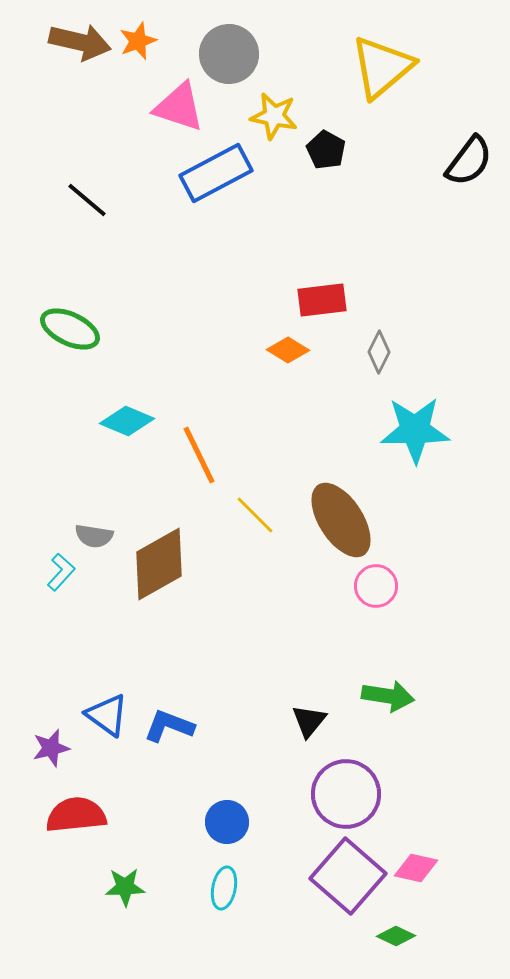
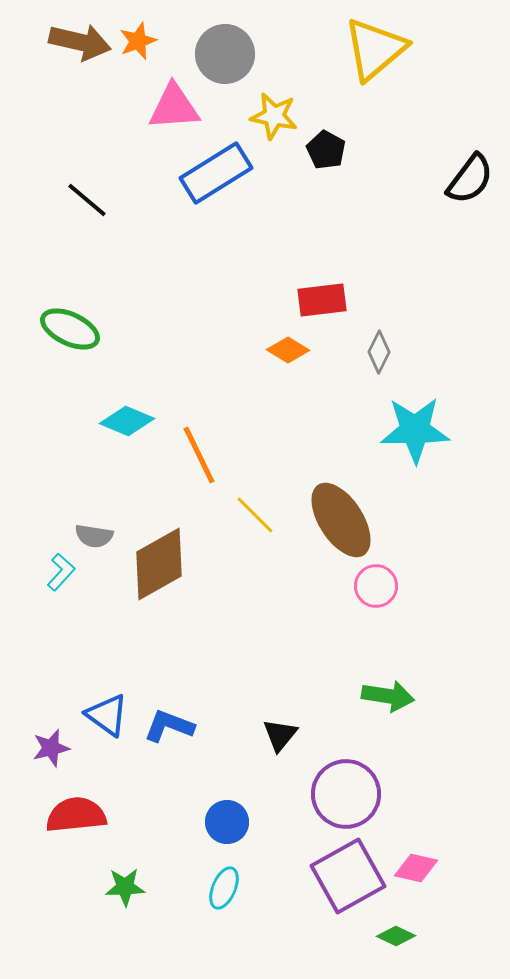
gray circle: moved 4 px left
yellow triangle: moved 7 px left, 18 px up
pink triangle: moved 5 px left; rotated 22 degrees counterclockwise
black semicircle: moved 1 px right, 18 px down
blue rectangle: rotated 4 degrees counterclockwise
black triangle: moved 29 px left, 14 px down
purple square: rotated 20 degrees clockwise
cyan ellipse: rotated 12 degrees clockwise
